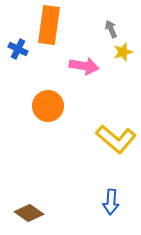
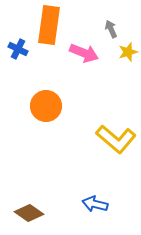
yellow star: moved 5 px right
pink arrow: moved 13 px up; rotated 12 degrees clockwise
orange circle: moved 2 px left
blue arrow: moved 16 px left, 2 px down; rotated 100 degrees clockwise
